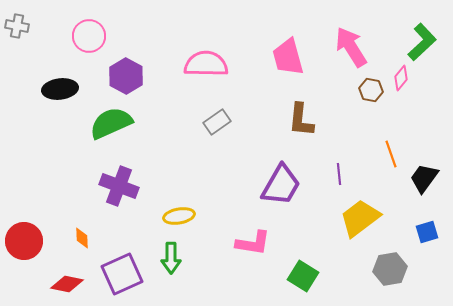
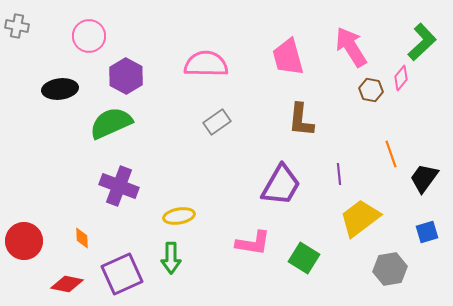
green square: moved 1 px right, 18 px up
